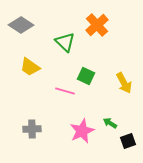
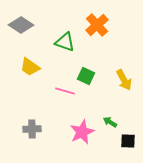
green triangle: rotated 25 degrees counterclockwise
yellow arrow: moved 3 px up
green arrow: moved 1 px up
pink star: moved 1 px down
black square: rotated 21 degrees clockwise
